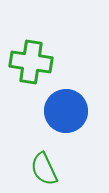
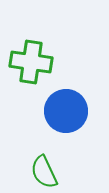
green semicircle: moved 3 px down
